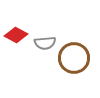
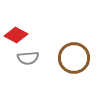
gray semicircle: moved 17 px left, 15 px down
